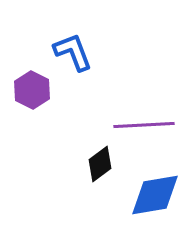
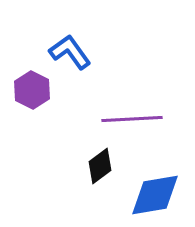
blue L-shape: moved 3 px left; rotated 15 degrees counterclockwise
purple line: moved 12 px left, 6 px up
black diamond: moved 2 px down
